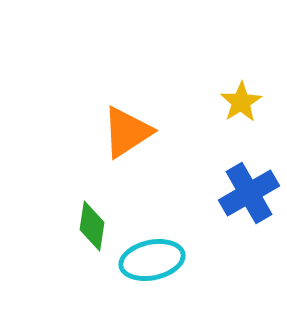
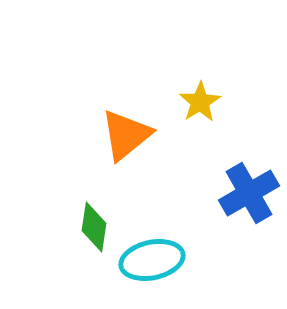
yellow star: moved 41 px left
orange triangle: moved 1 px left, 3 px down; rotated 6 degrees counterclockwise
green diamond: moved 2 px right, 1 px down
